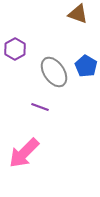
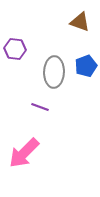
brown triangle: moved 2 px right, 8 px down
purple hexagon: rotated 25 degrees counterclockwise
blue pentagon: rotated 20 degrees clockwise
gray ellipse: rotated 36 degrees clockwise
